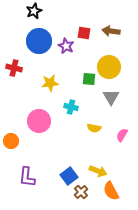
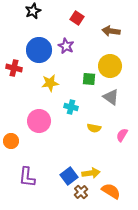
black star: moved 1 px left
red square: moved 7 px left, 15 px up; rotated 24 degrees clockwise
blue circle: moved 9 px down
yellow circle: moved 1 px right, 1 px up
gray triangle: rotated 24 degrees counterclockwise
yellow arrow: moved 7 px left, 2 px down; rotated 30 degrees counterclockwise
orange semicircle: rotated 150 degrees clockwise
